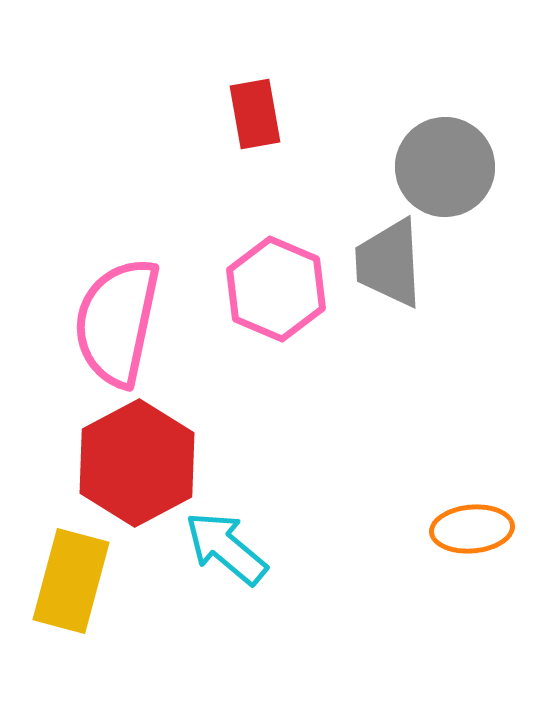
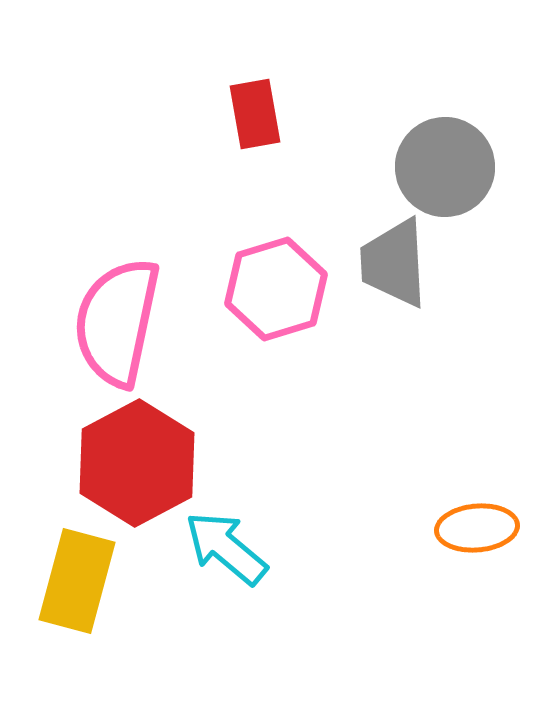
gray trapezoid: moved 5 px right
pink hexagon: rotated 20 degrees clockwise
orange ellipse: moved 5 px right, 1 px up
yellow rectangle: moved 6 px right
